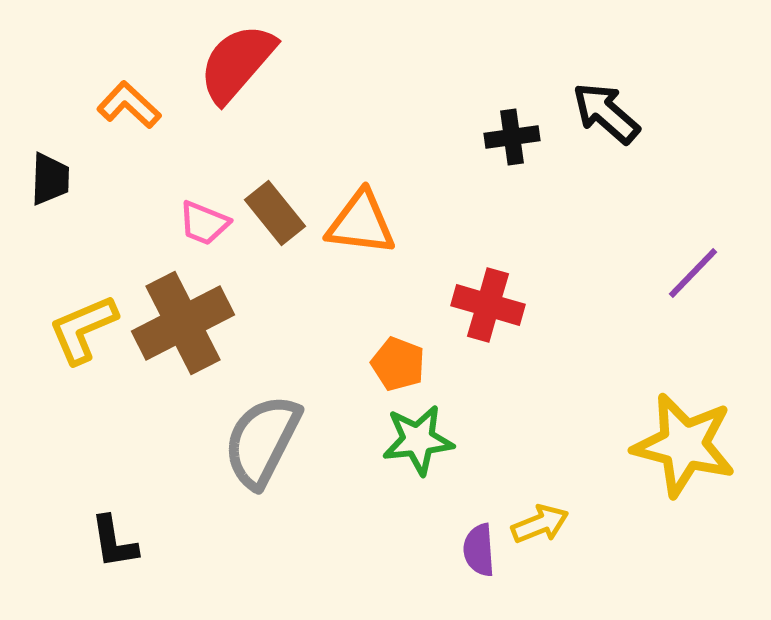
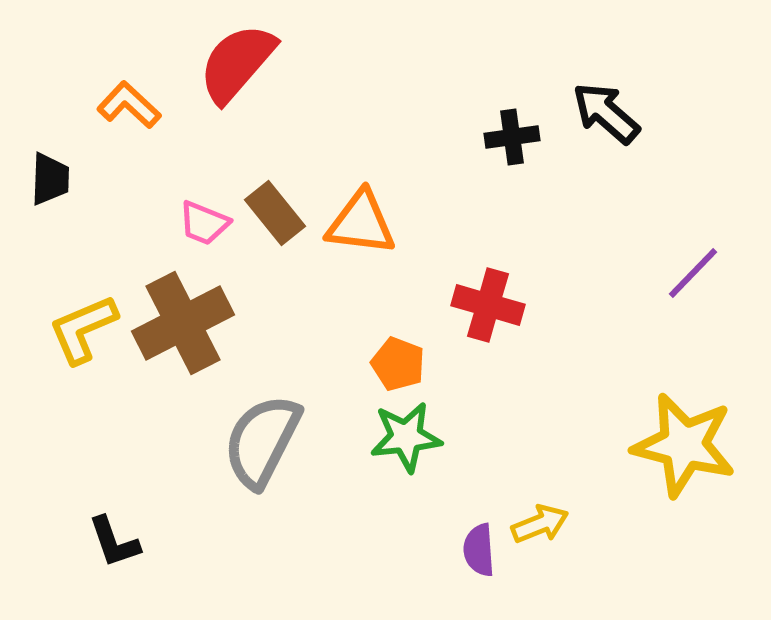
green star: moved 12 px left, 3 px up
black L-shape: rotated 10 degrees counterclockwise
